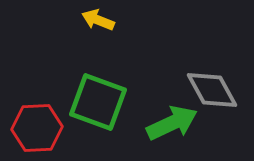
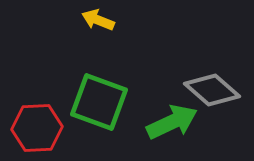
gray diamond: rotated 20 degrees counterclockwise
green square: moved 1 px right
green arrow: moved 1 px up
